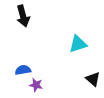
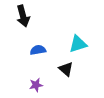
blue semicircle: moved 15 px right, 20 px up
black triangle: moved 27 px left, 10 px up
purple star: rotated 24 degrees counterclockwise
